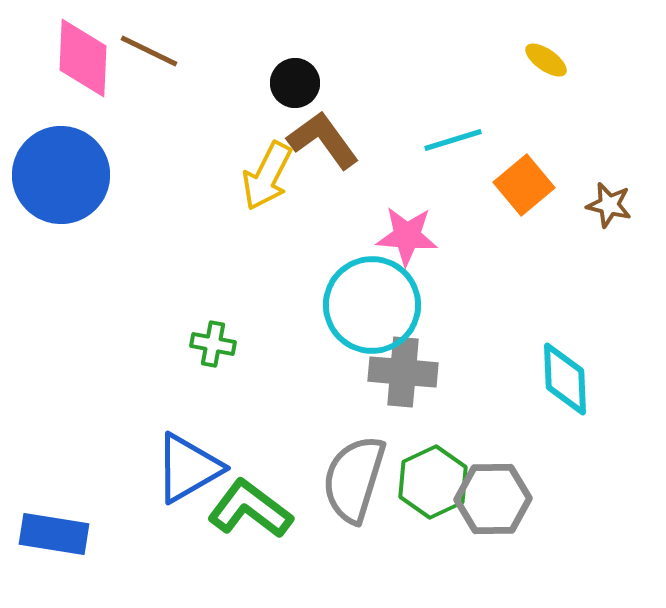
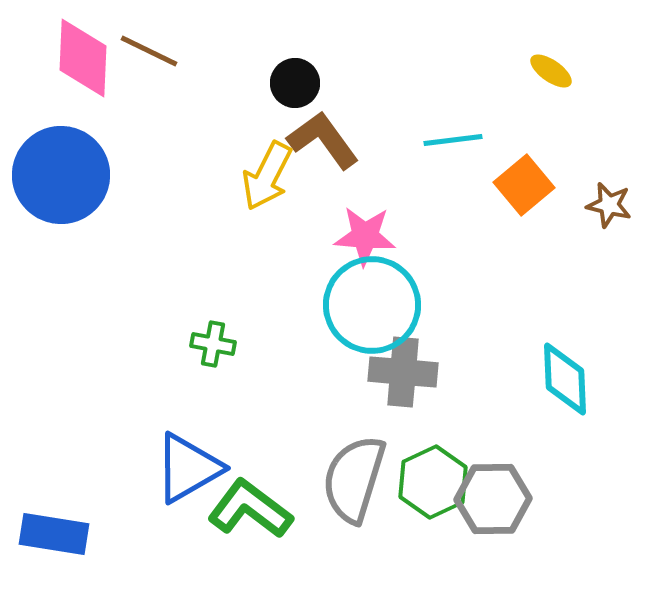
yellow ellipse: moved 5 px right, 11 px down
cyan line: rotated 10 degrees clockwise
pink star: moved 42 px left
